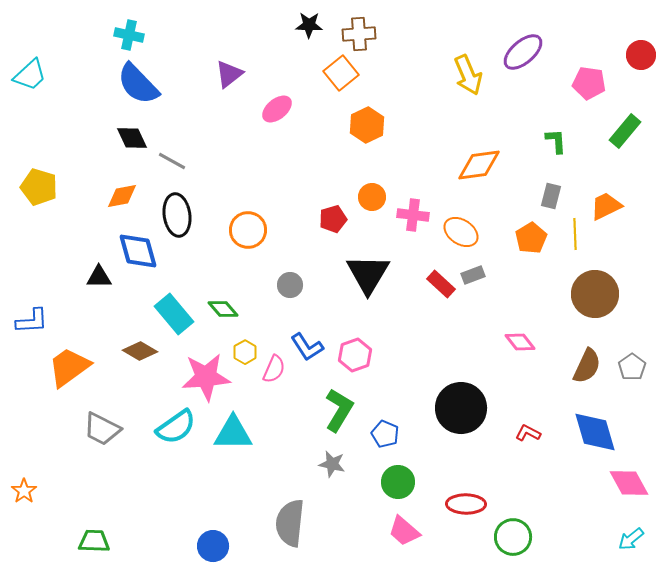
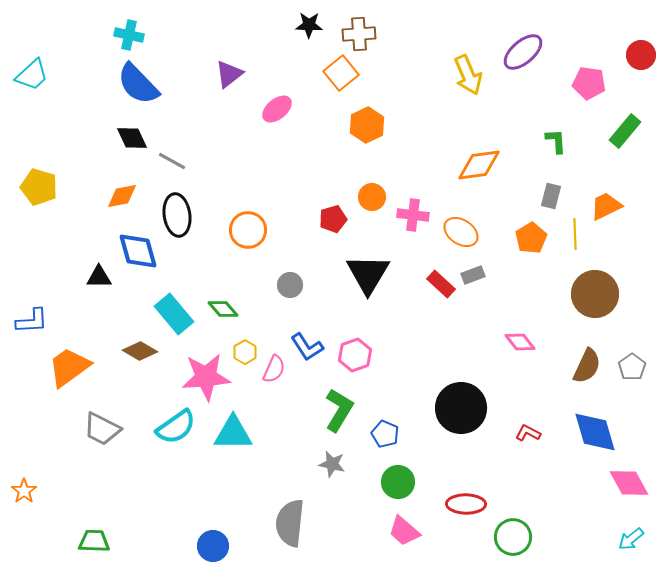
cyan trapezoid at (30, 75): moved 2 px right
